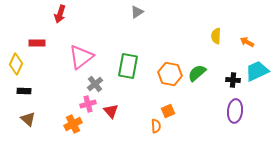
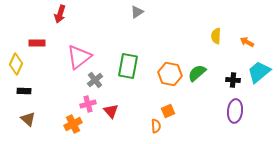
pink triangle: moved 2 px left
cyan trapezoid: moved 2 px right, 1 px down; rotated 15 degrees counterclockwise
gray cross: moved 4 px up
